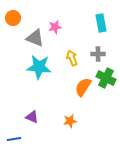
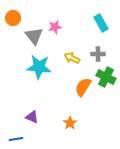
cyan rectangle: rotated 18 degrees counterclockwise
gray triangle: moved 1 px left, 2 px up; rotated 30 degrees clockwise
yellow arrow: rotated 42 degrees counterclockwise
green cross: moved 1 px up
orange star: moved 2 px down; rotated 24 degrees counterclockwise
blue line: moved 2 px right
